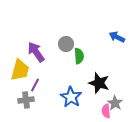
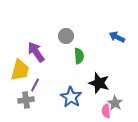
gray circle: moved 8 px up
